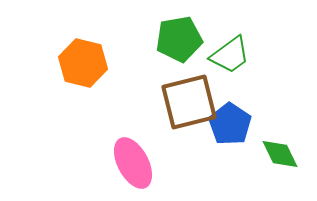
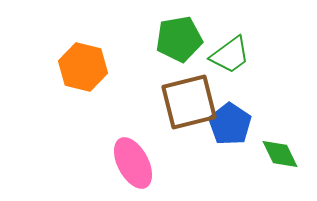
orange hexagon: moved 4 px down
